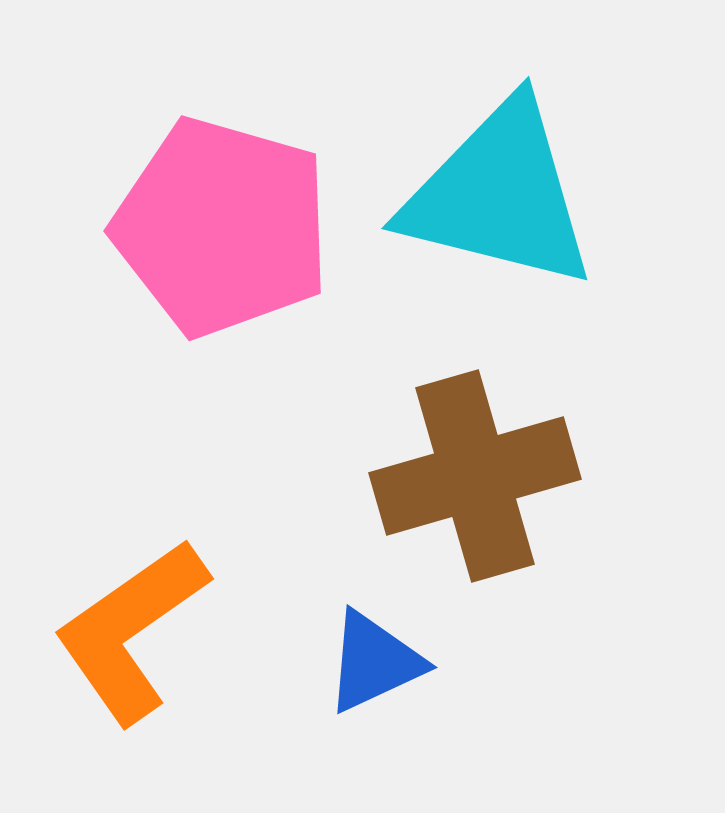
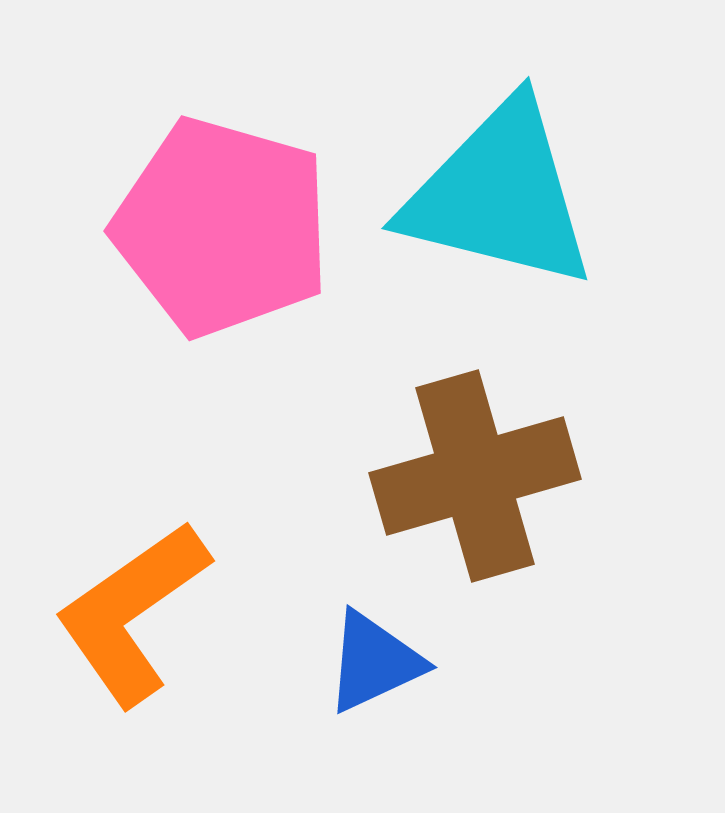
orange L-shape: moved 1 px right, 18 px up
